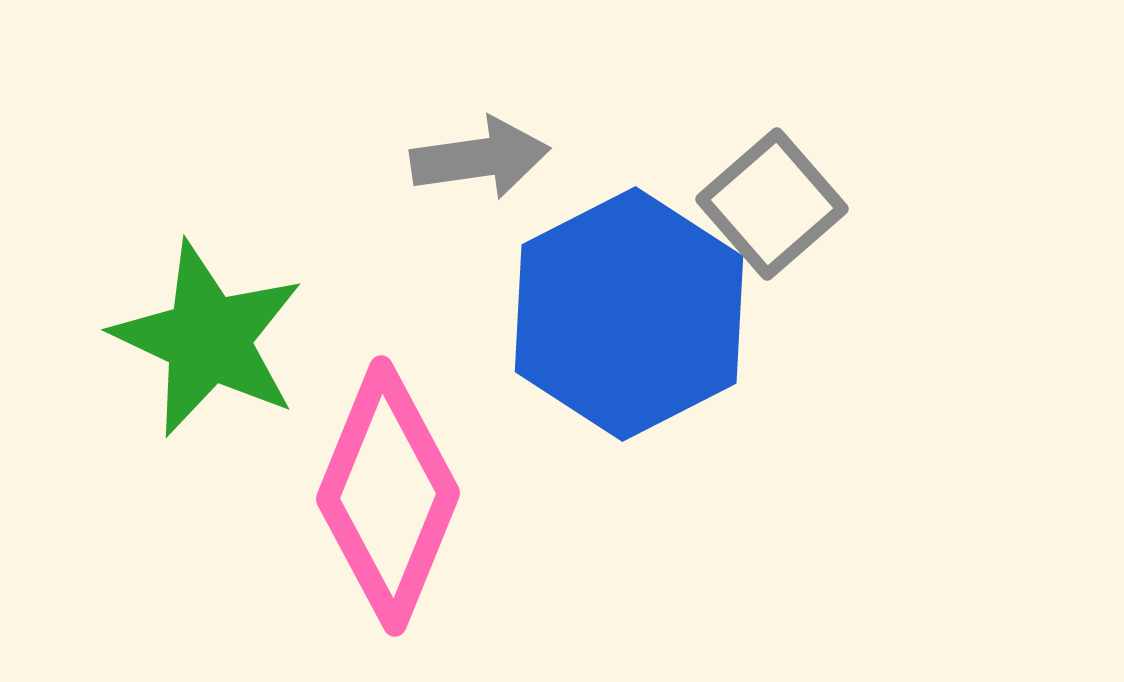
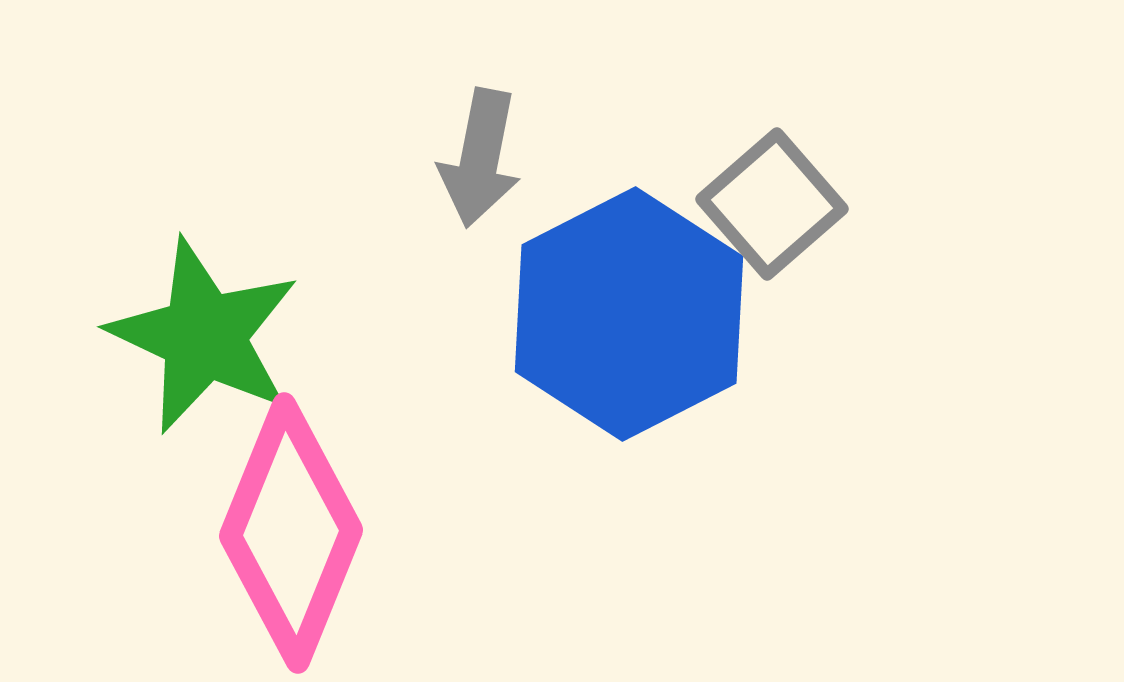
gray arrow: rotated 109 degrees clockwise
green star: moved 4 px left, 3 px up
pink diamond: moved 97 px left, 37 px down
